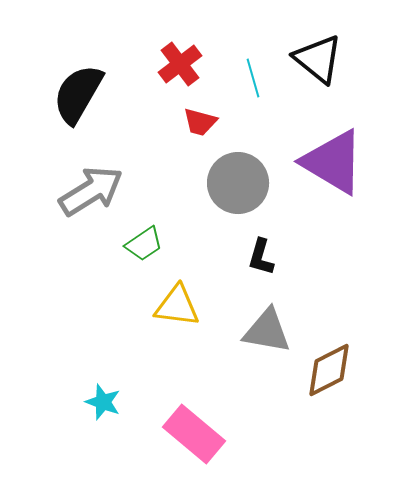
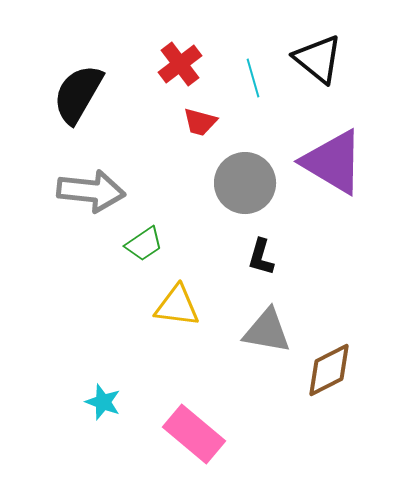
gray circle: moved 7 px right
gray arrow: rotated 38 degrees clockwise
